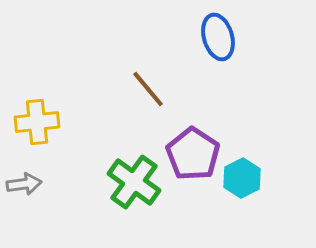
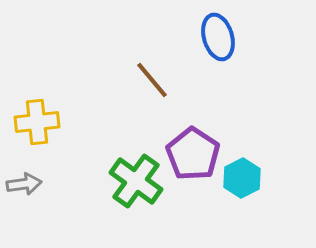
brown line: moved 4 px right, 9 px up
green cross: moved 2 px right, 1 px up
